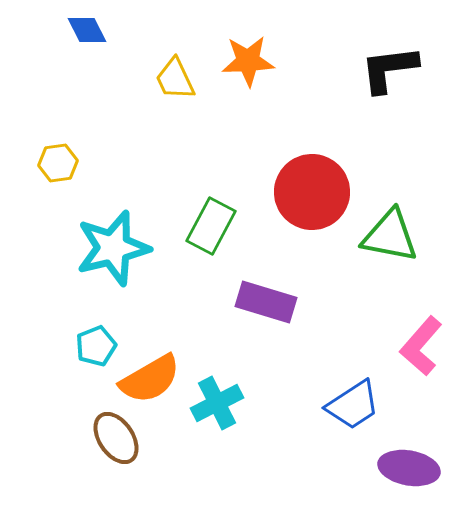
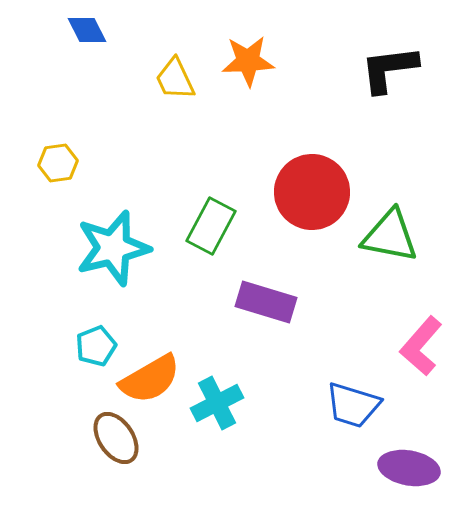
blue trapezoid: rotated 50 degrees clockwise
